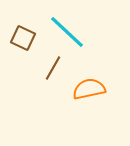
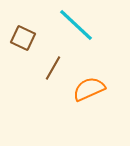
cyan line: moved 9 px right, 7 px up
orange semicircle: rotated 12 degrees counterclockwise
